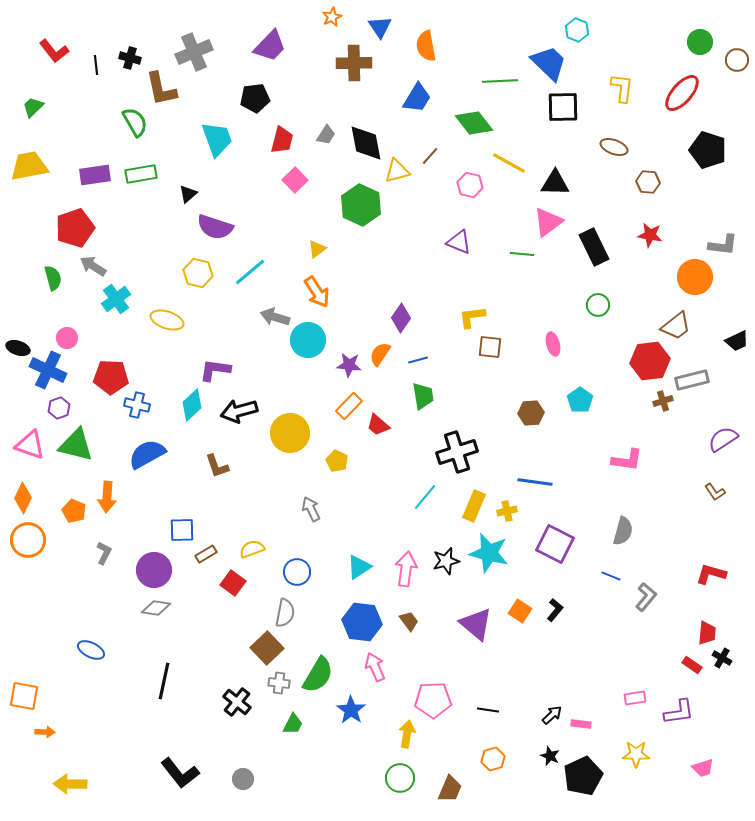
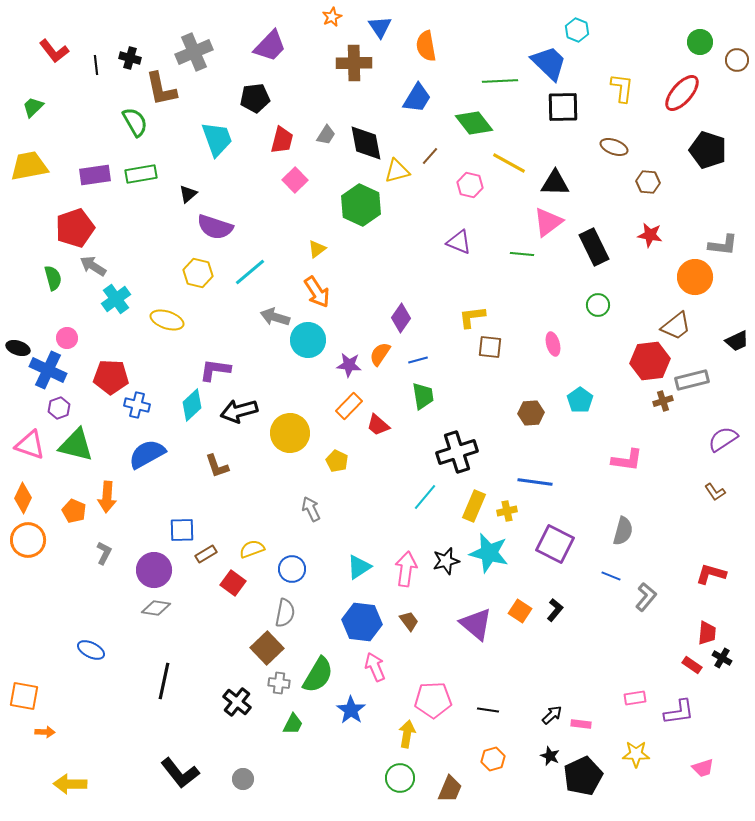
blue circle at (297, 572): moved 5 px left, 3 px up
